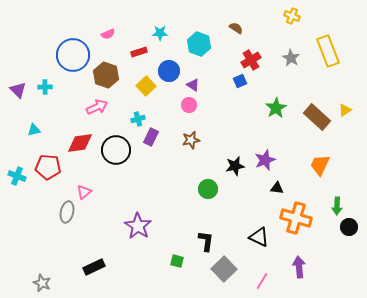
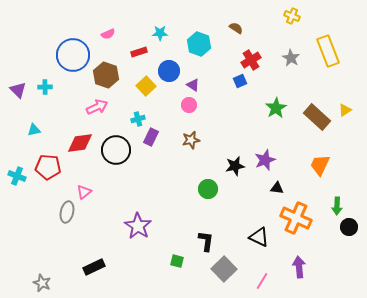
orange cross at (296, 218): rotated 8 degrees clockwise
